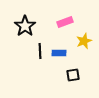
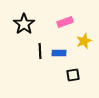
black star: moved 1 px left, 2 px up
